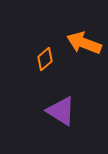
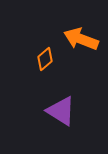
orange arrow: moved 3 px left, 4 px up
